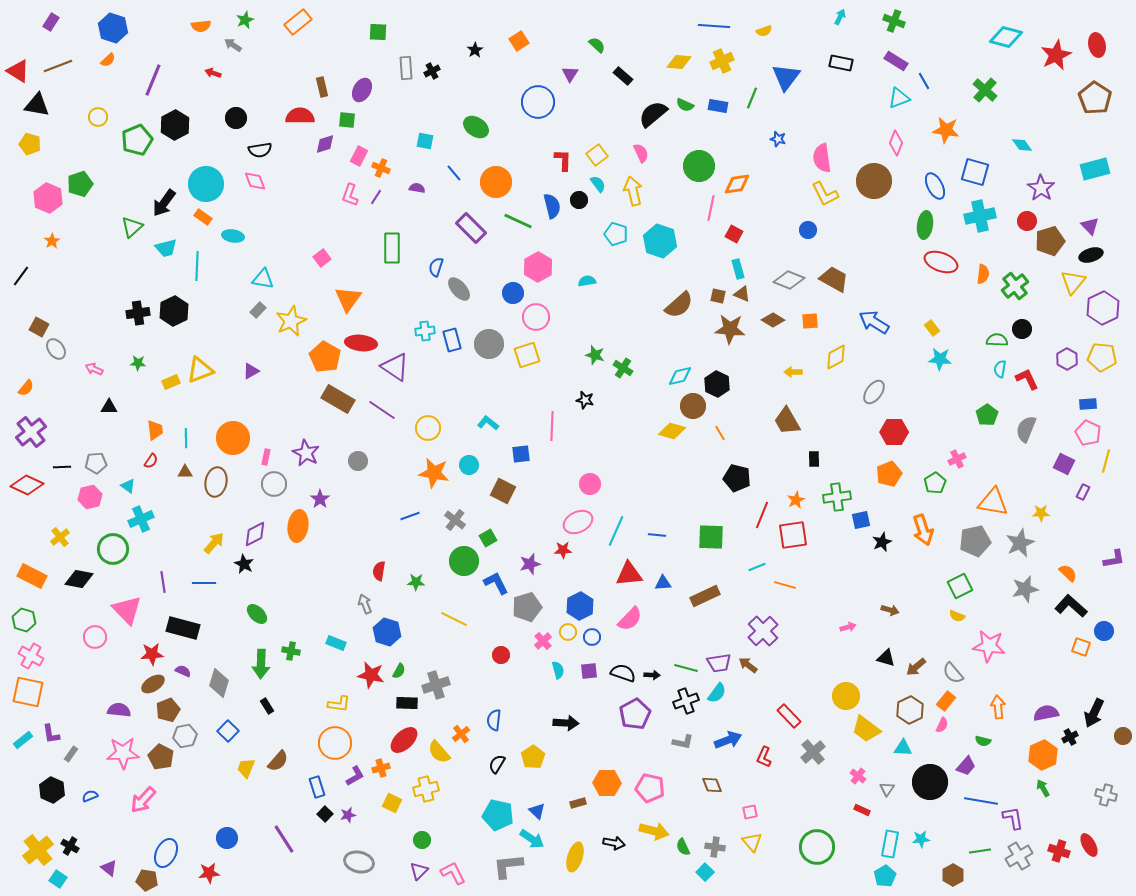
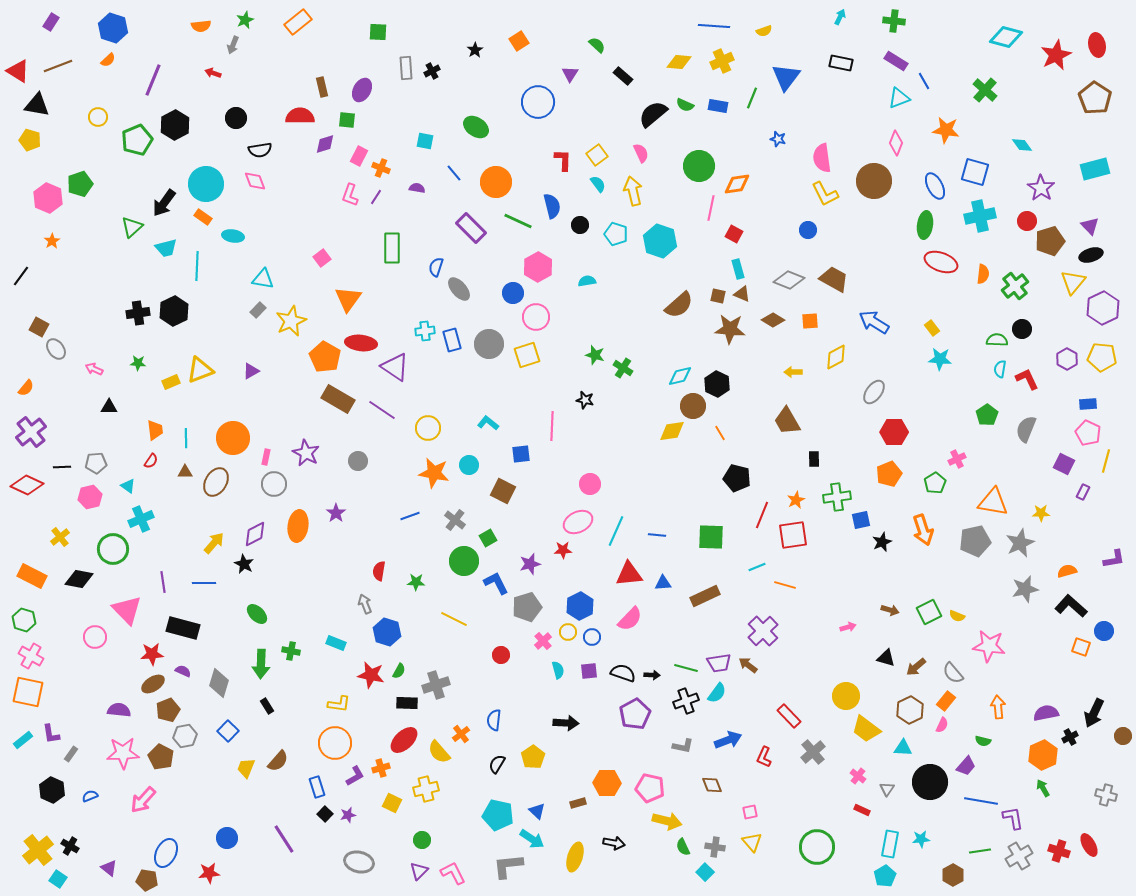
green cross at (894, 21): rotated 15 degrees counterclockwise
gray arrow at (233, 45): rotated 102 degrees counterclockwise
yellow pentagon at (30, 144): moved 4 px up
black circle at (579, 200): moved 1 px right, 25 px down
yellow diamond at (672, 431): rotated 24 degrees counterclockwise
brown ellipse at (216, 482): rotated 20 degrees clockwise
purple star at (320, 499): moved 16 px right, 14 px down
orange semicircle at (1068, 573): moved 1 px left, 2 px up; rotated 60 degrees counterclockwise
green square at (960, 586): moved 31 px left, 26 px down
gray L-shape at (683, 742): moved 4 px down
yellow arrow at (654, 831): moved 13 px right, 10 px up
